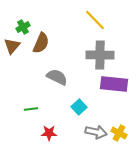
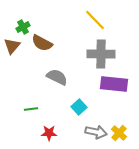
brown semicircle: moved 1 px right; rotated 95 degrees clockwise
gray cross: moved 1 px right, 1 px up
yellow cross: rotated 14 degrees clockwise
